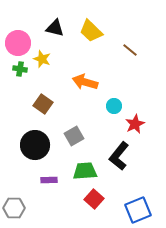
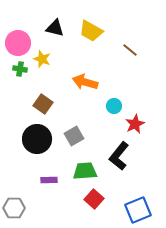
yellow trapezoid: rotated 15 degrees counterclockwise
black circle: moved 2 px right, 6 px up
